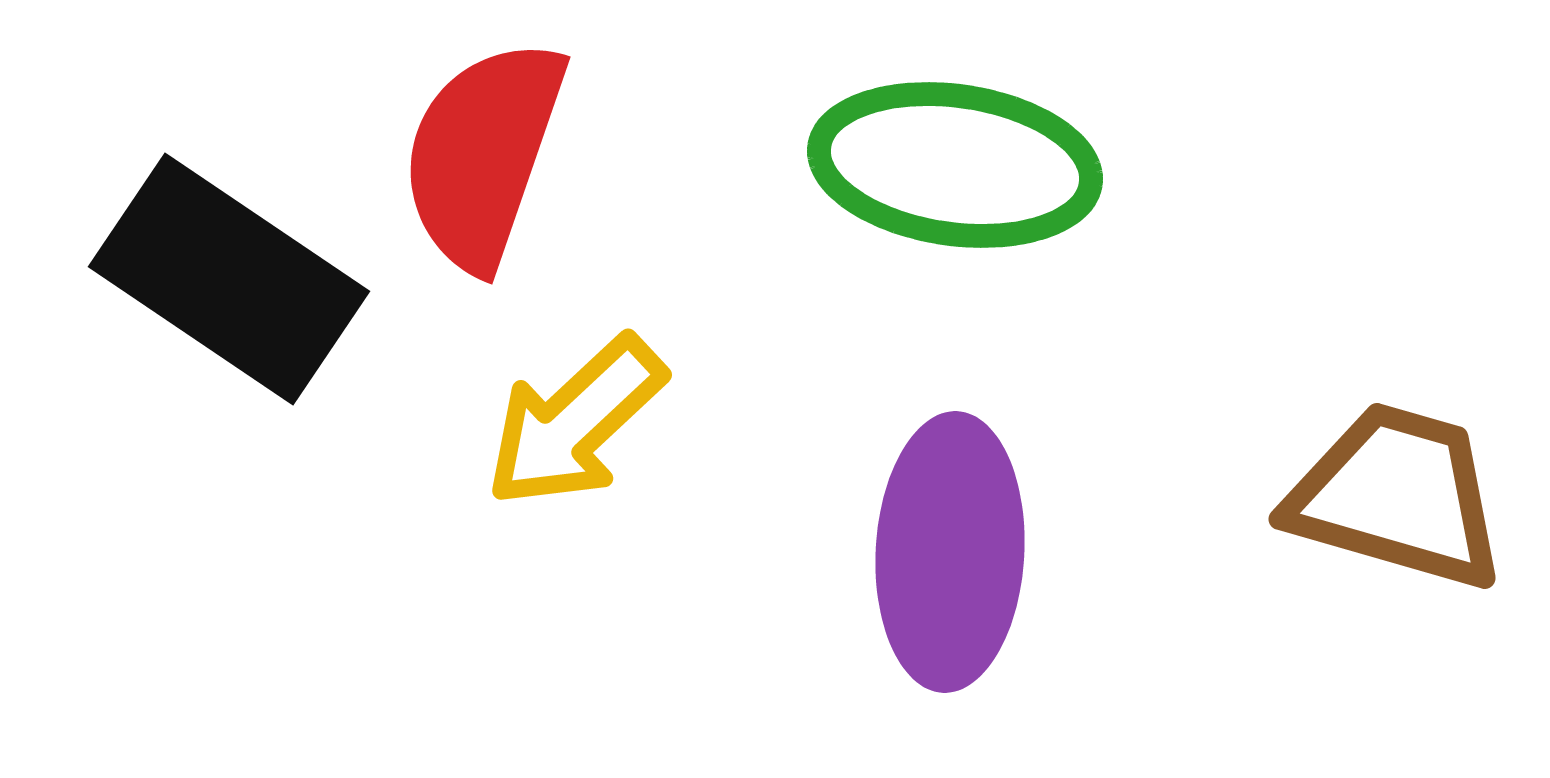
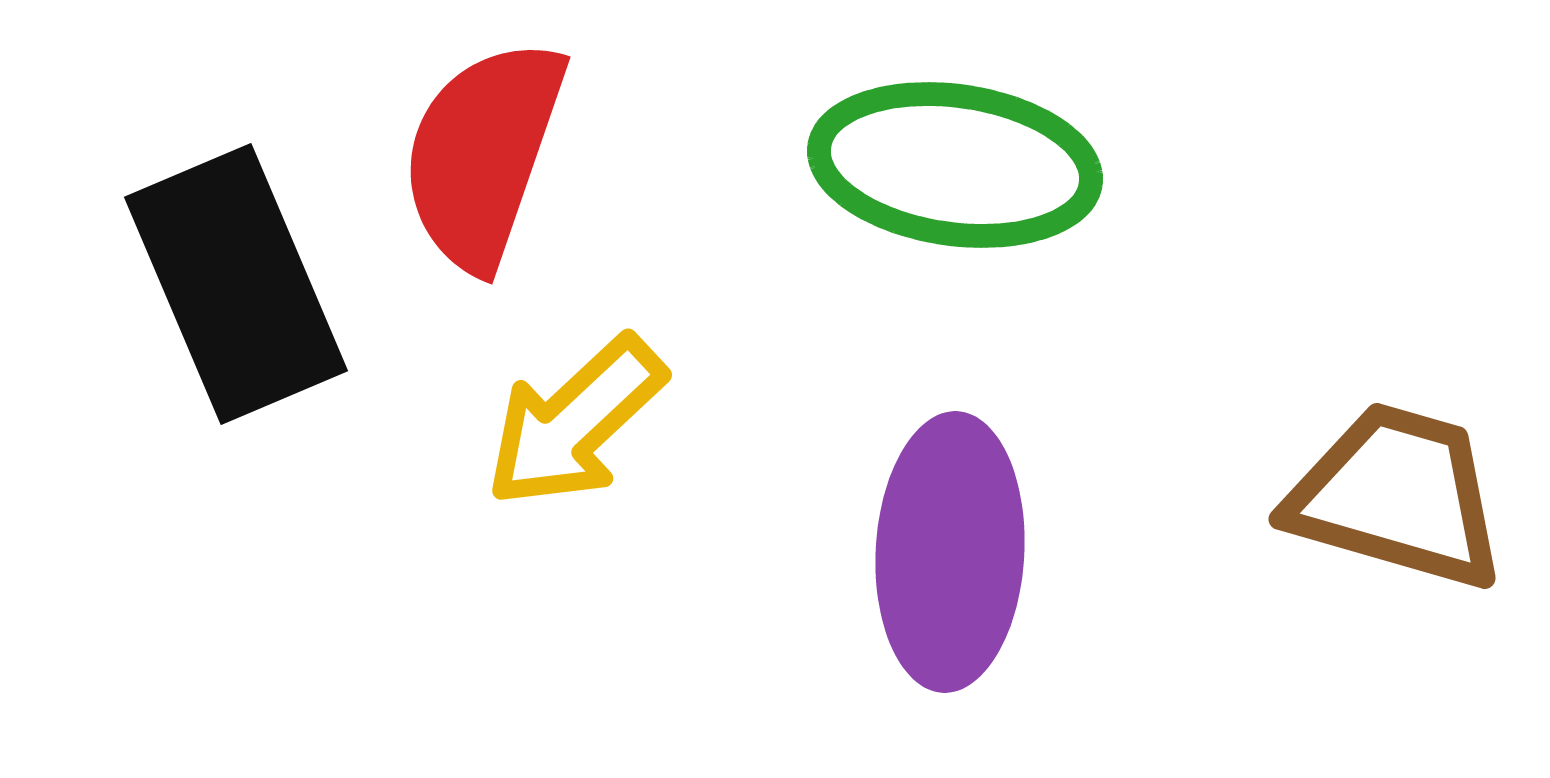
black rectangle: moved 7 px right, 5 px down; rotated 33 degrees clockwise
